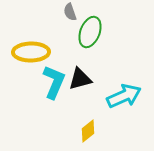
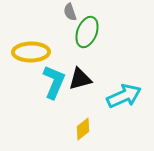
green ellipse: moved 3 px left
yellow diamond: moved 5 px left, 2 px up
